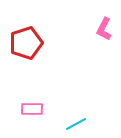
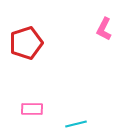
cyan line: rotated 15 degrees clockwise
